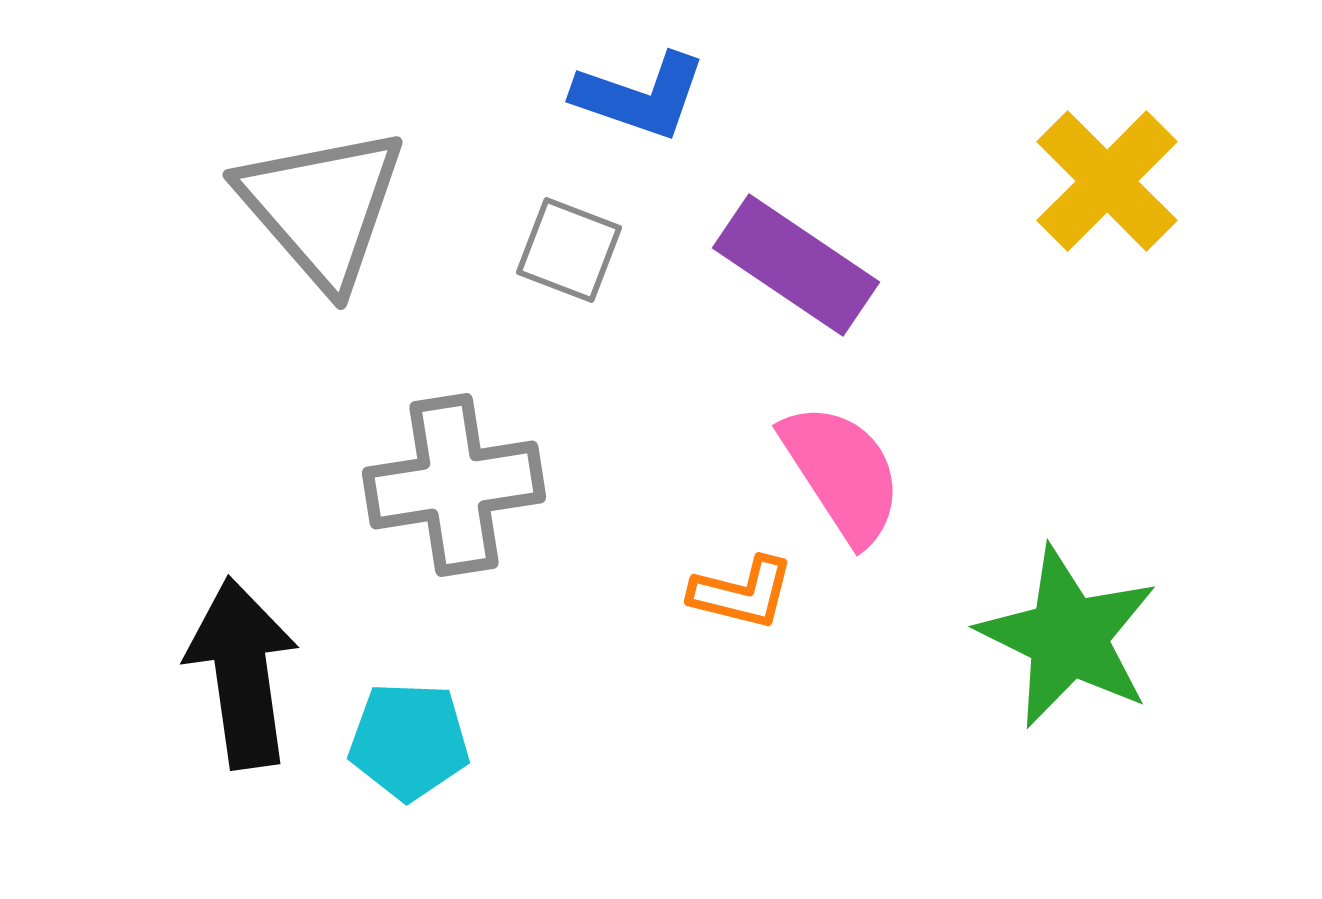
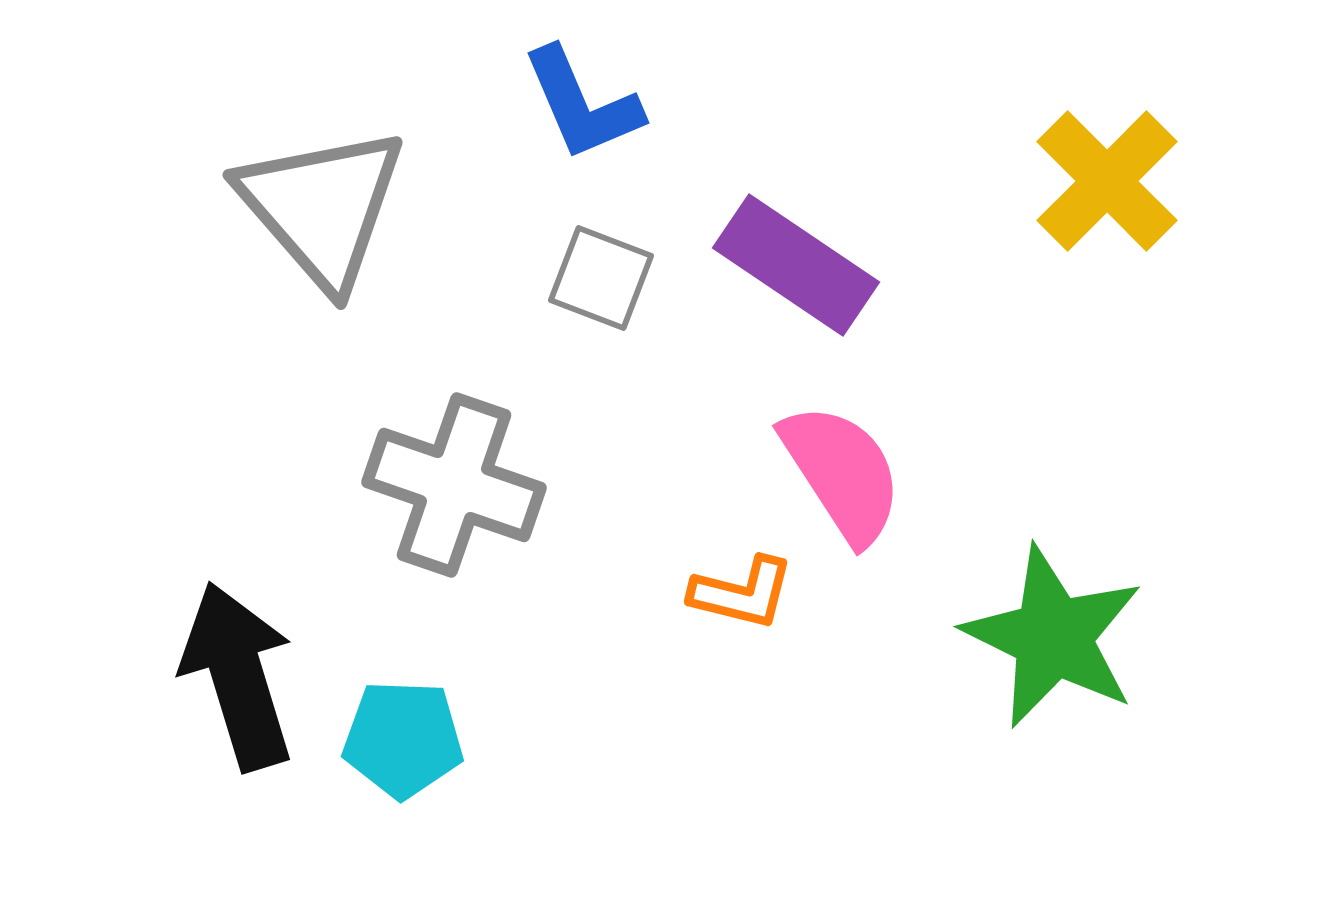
blue L-shape: moved 58 px left, 8 px down; rotated 48 degrees clockwise
gray square: moved 32 px right, 28 px down
gray cross: rotated 28 degrees clockwise
green star: moved 15 px left
black arrow: moved 4 px left, 3 px down; rotated 9 degrees counterclockwise
cyan pentagon: moved 6 px left, 2 px up
